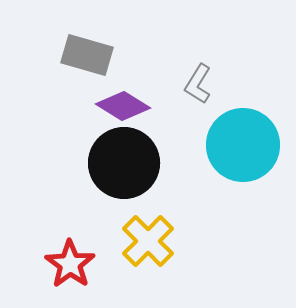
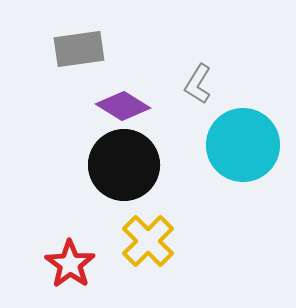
gray rectangle: moved 8 px left, 6 px up; rotated 24 degrees counterclockwise
black circle: moved 2 px down
